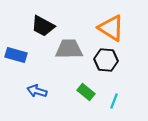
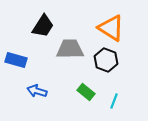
black trapezoid: rotated 85 degrees counterclockwise
gray trapezoid: moved 1 px right
blue rectangle: moved 5 px down
black hexagon: rotated 15 degrees clockwise
